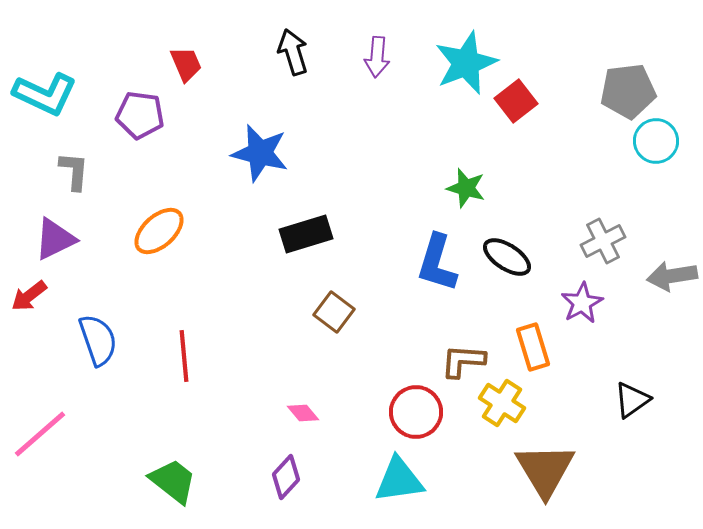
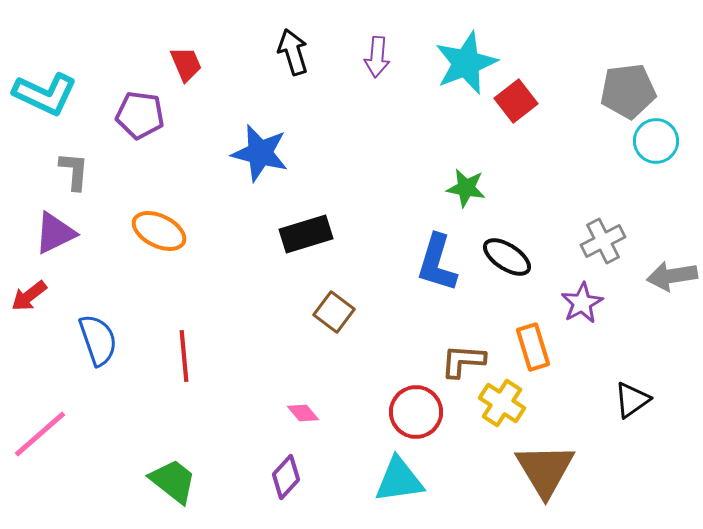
green star: rotated 6 degrees counterclockwise
orange ellipse: rotated 68 degrees clockwise
purple triangle: moved 6 px up
